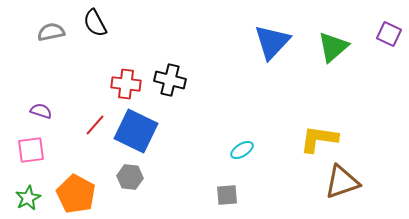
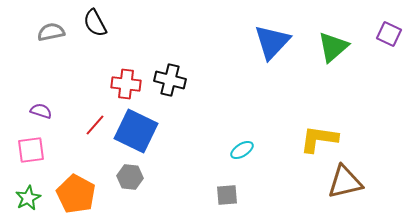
brown triangle: moved 3 px right; rotated 6 degrees clockwise
